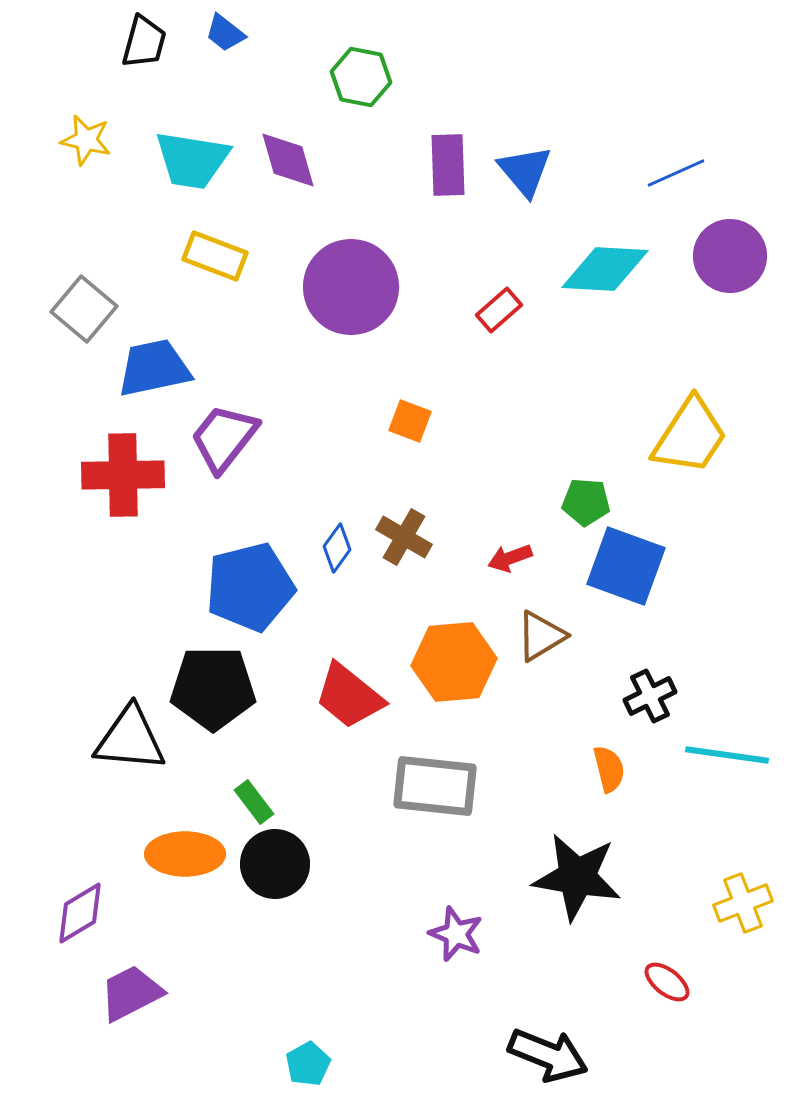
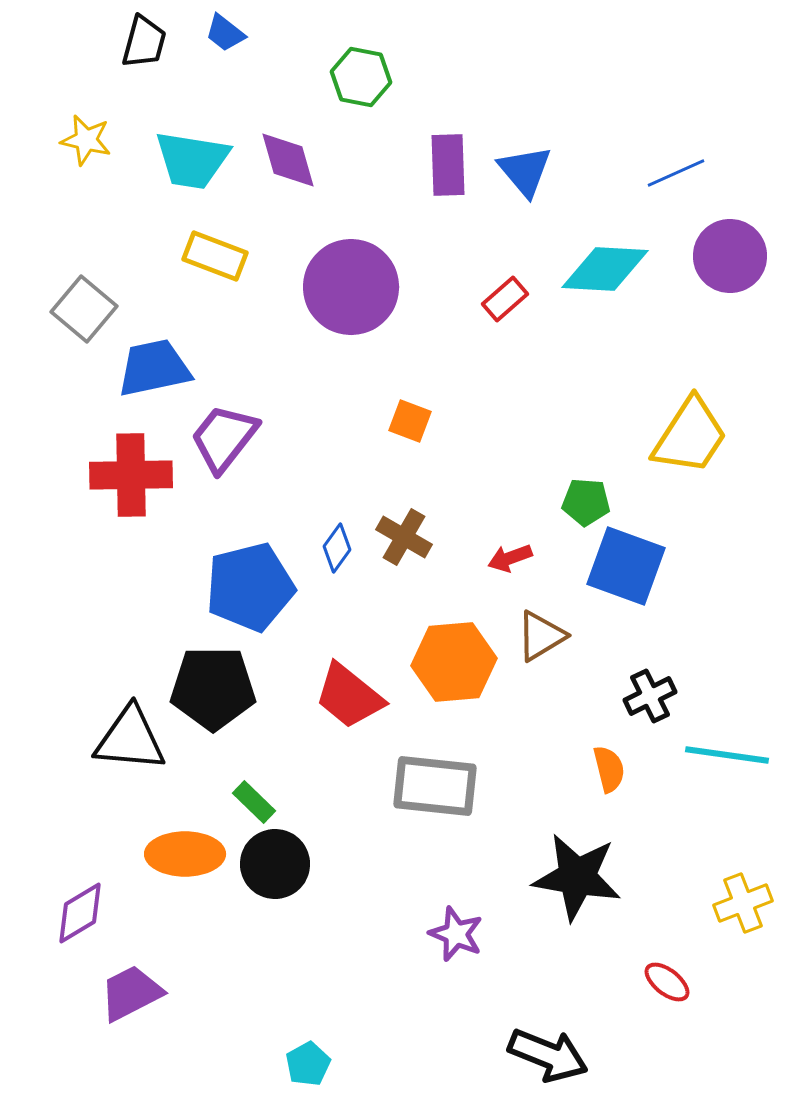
red rectangle at (499, 310): moved 6 px right, 11 px up
red cross at (123, 475): moved 8 px right
green rectangle at (254, 802): rotated 9 degrees counterclockwise
